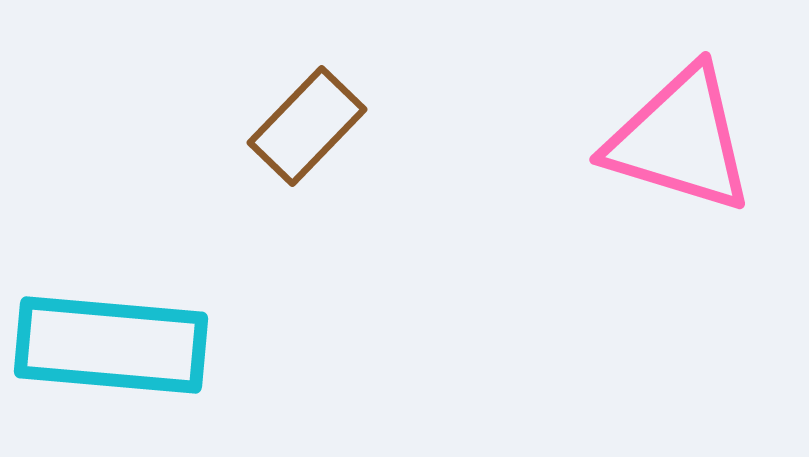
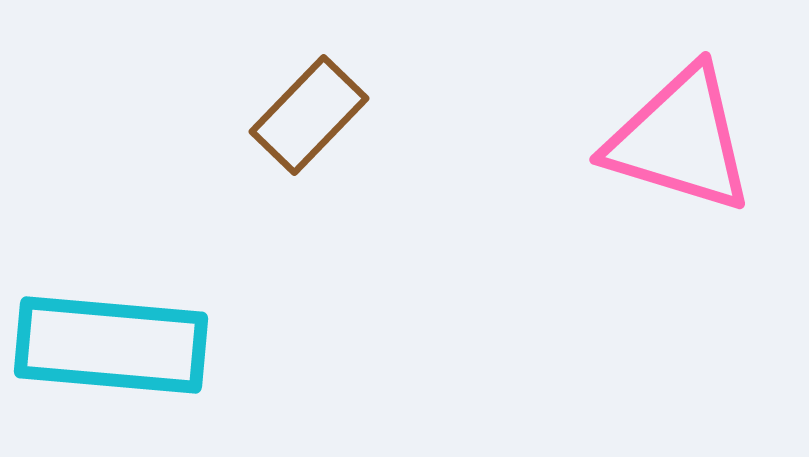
brown rectangle: moved 2 px right, 11 px up
